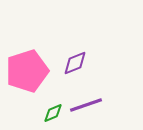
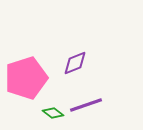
pink pentagon: moved 1 px left, 7 px down
green diamond: rotated 60 degrees clockwise
